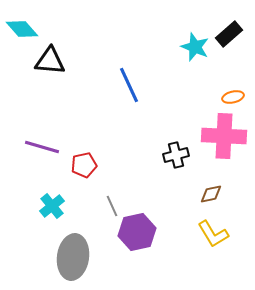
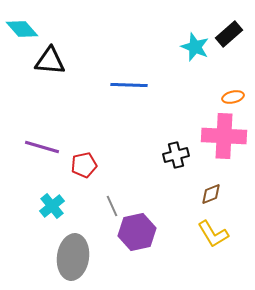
blue line: rotated 63 degrees counterclockwise
brown diamond: rotated 10 degrees counterclockwise
